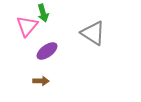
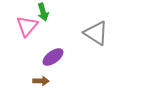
green arrow: moved 1 px up
gray triangle: moved 3 px right
purple ellipse: moved 6 px right, 6 px down
